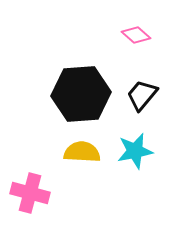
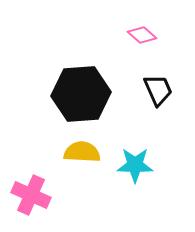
pink diamond: moved 6 px right
black trapezoid: moved 16 px right, 5 px up; rotated 116 degrees clockwise
cyan star: moved 14 px down; rotated 12 degrees clockwise
pink cross: moved 1 px right, 2 px down; rotated 9 degrees clockwise
